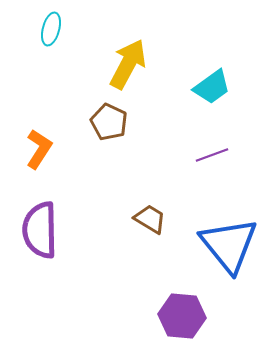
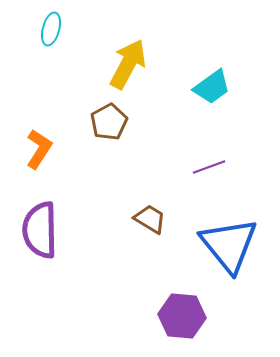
brown pentagon: rotated 18 degrees clockwise
purple line: moved 3 px left, 12 px down
